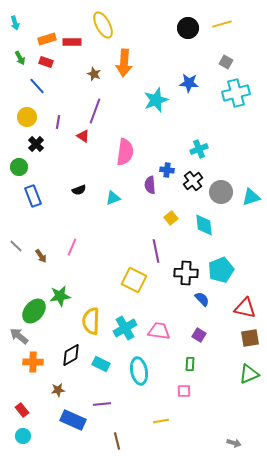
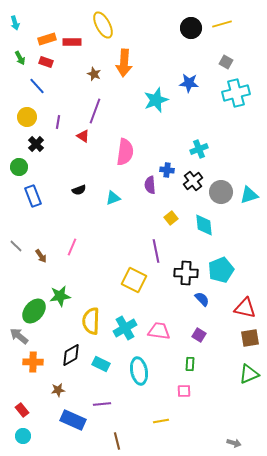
black circle at (188, 28): moved 3 px right
cyan triangle at (251, 197): moved 2 px left, 2 px up
